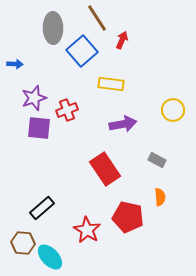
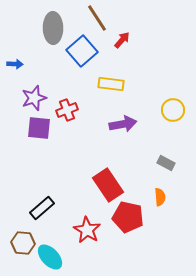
red arrow: rotated 18 degrees clockwise
gray rectangle: moved 9 px right, 3 px down
red rectangle: moved 3 px right, 16 px down
